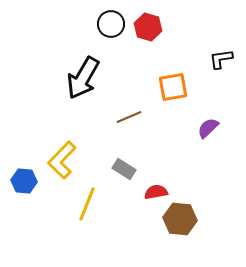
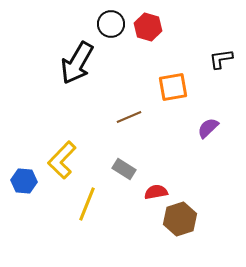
black arrow: moved 6 px left, 15 px up
brown hexagon: rotated 24 degrees counterclockwise
